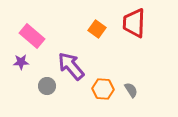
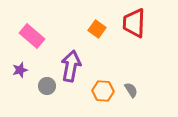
purple star: moved 1 px left, 8 px down; rotated 14 degrees counterclockwise
purple arrow: rotated 52 degrees clockwise
orange hexagon: moved 2 px down
